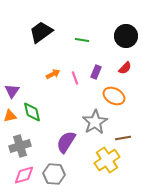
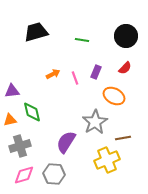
black trapezoid: moved 5 px left; rotated 20 degrees clockwise
purple triangle: rotated 49 degrees clockwise
orange triangle: moved 4 px down
yellow cross: rotated 10 degrees clockwise
